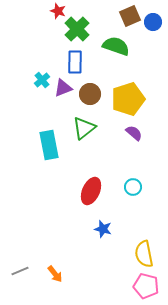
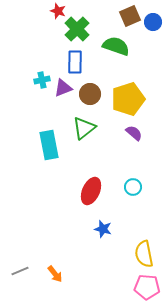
cyan cross: rotated 28 degrees clockwise
pink pentagon: moved 1 px right, 1 px down; rotated 10 degrees counterclockwise
